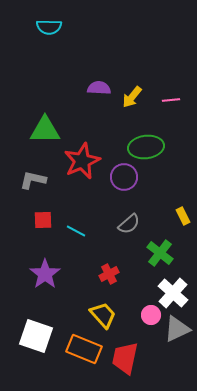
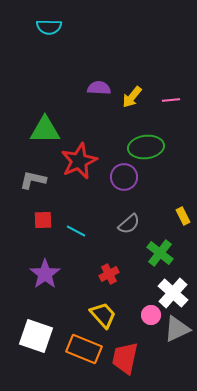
red star: moved 3 px left
